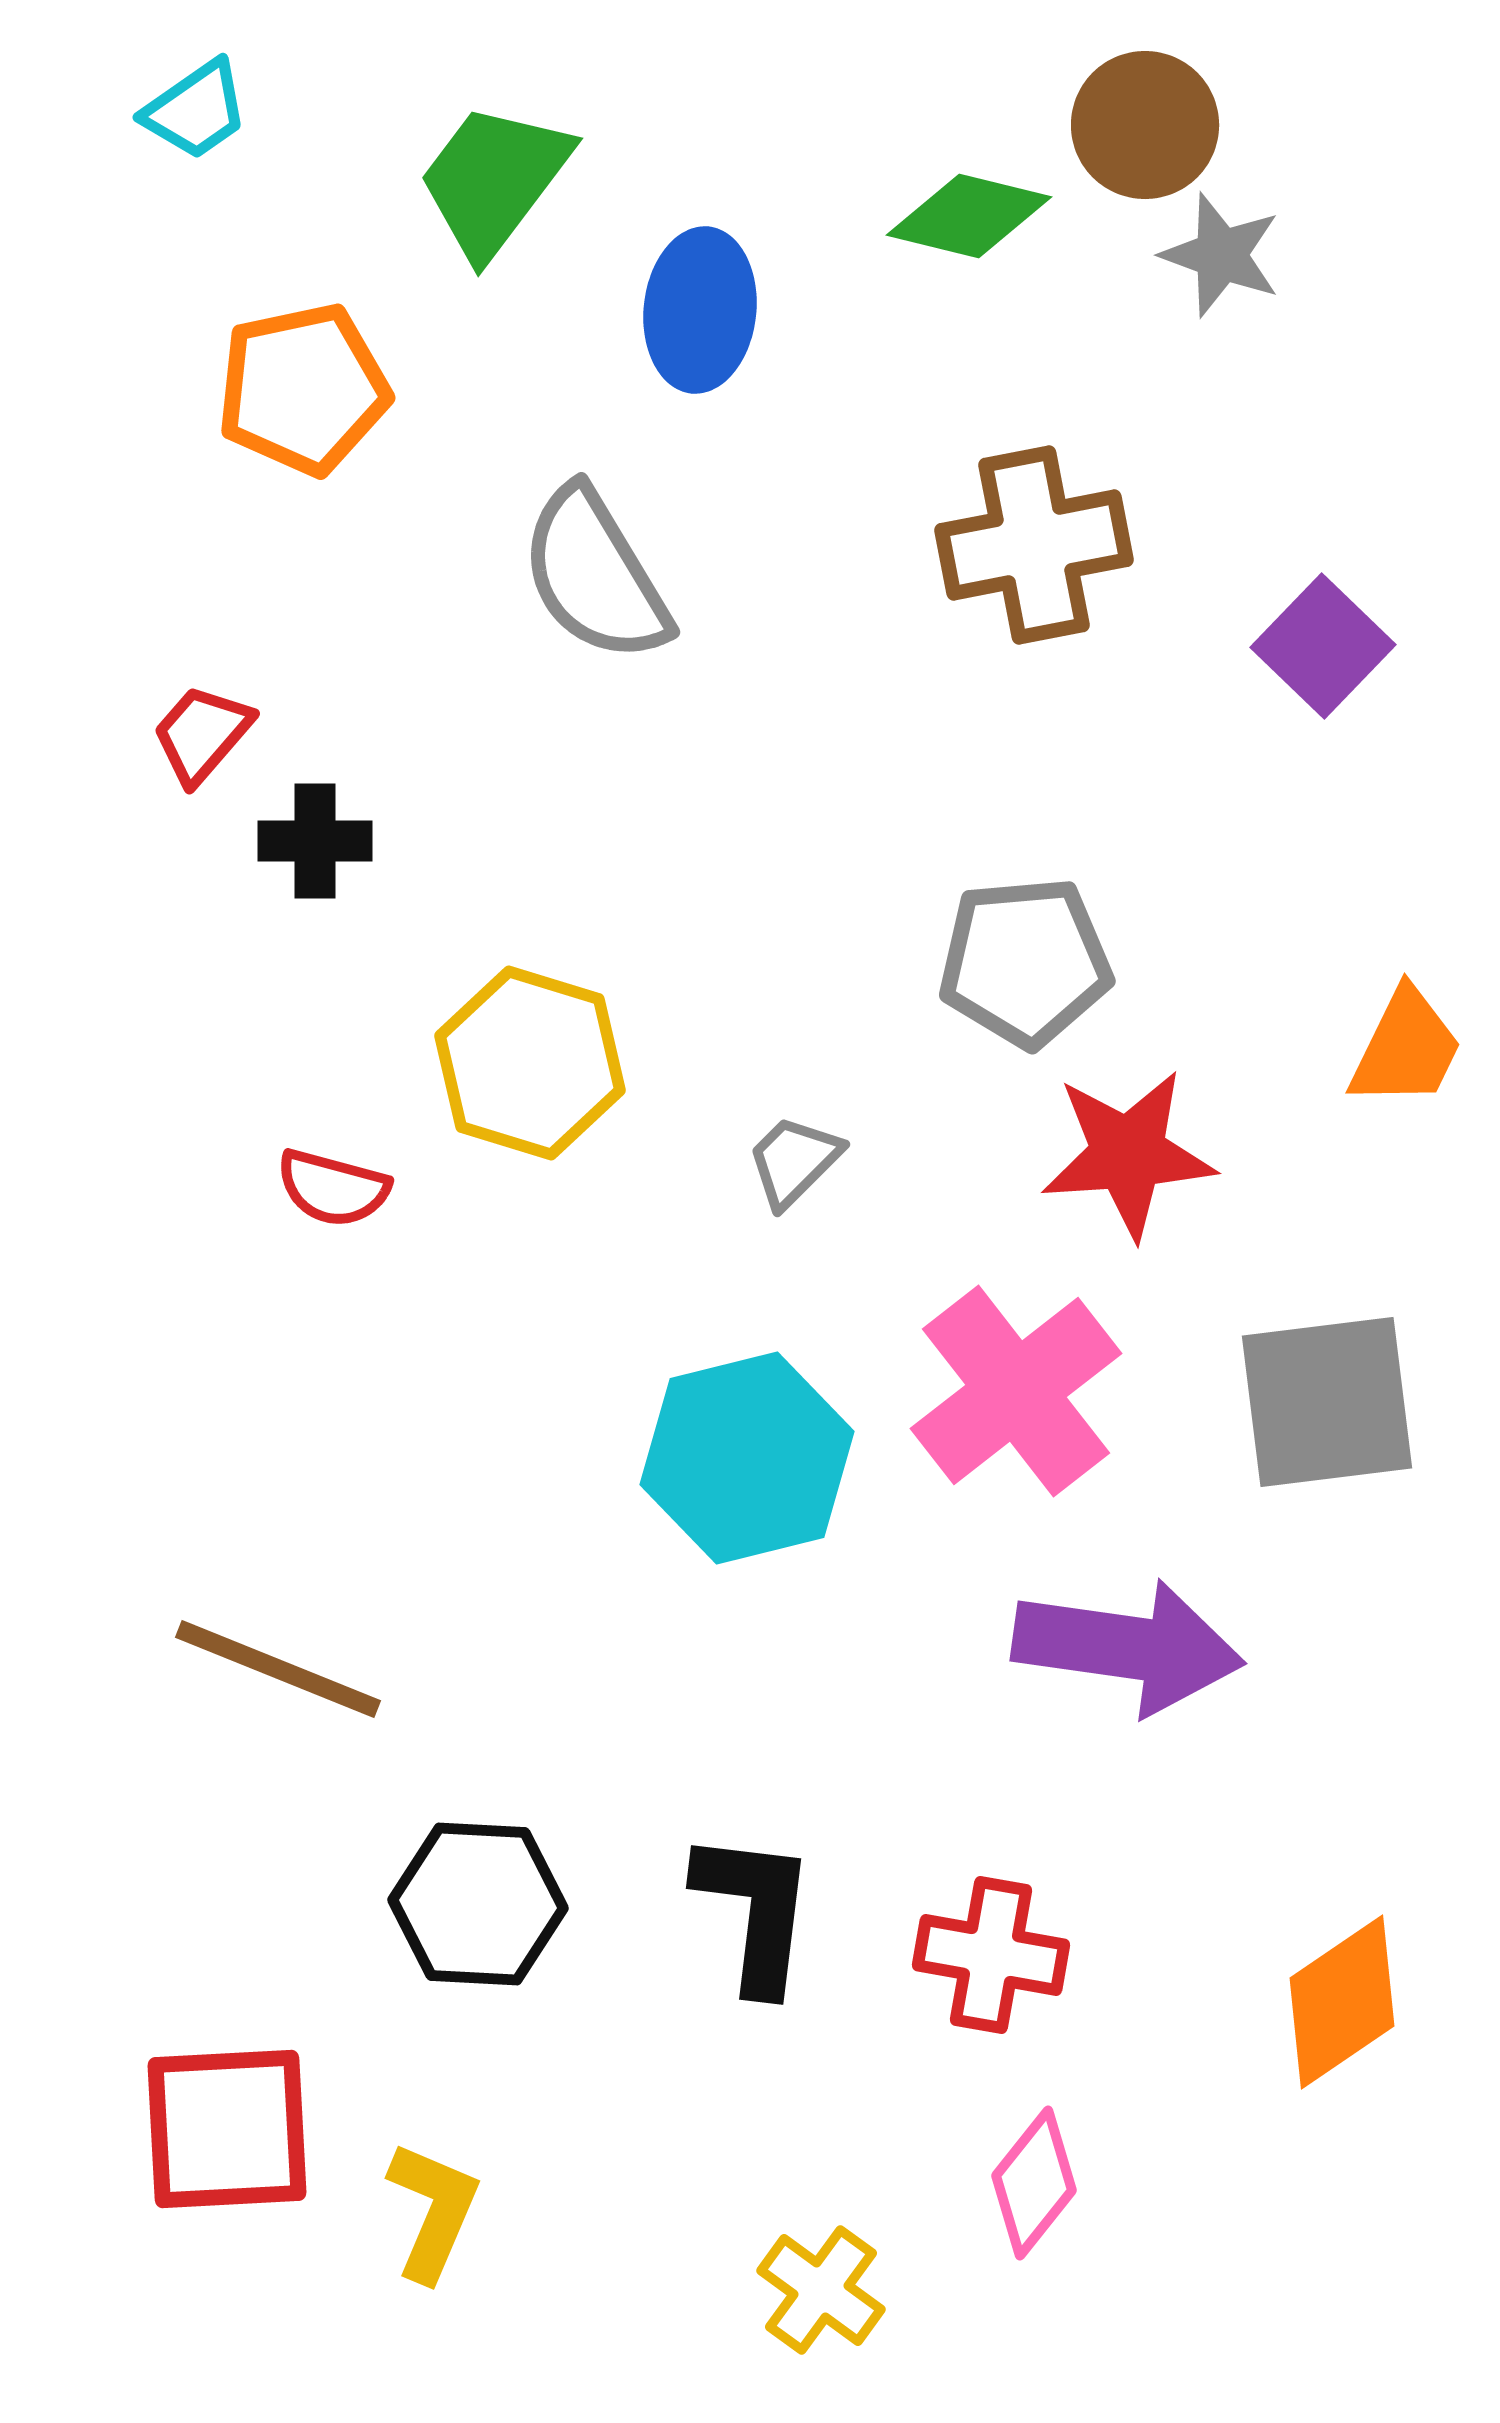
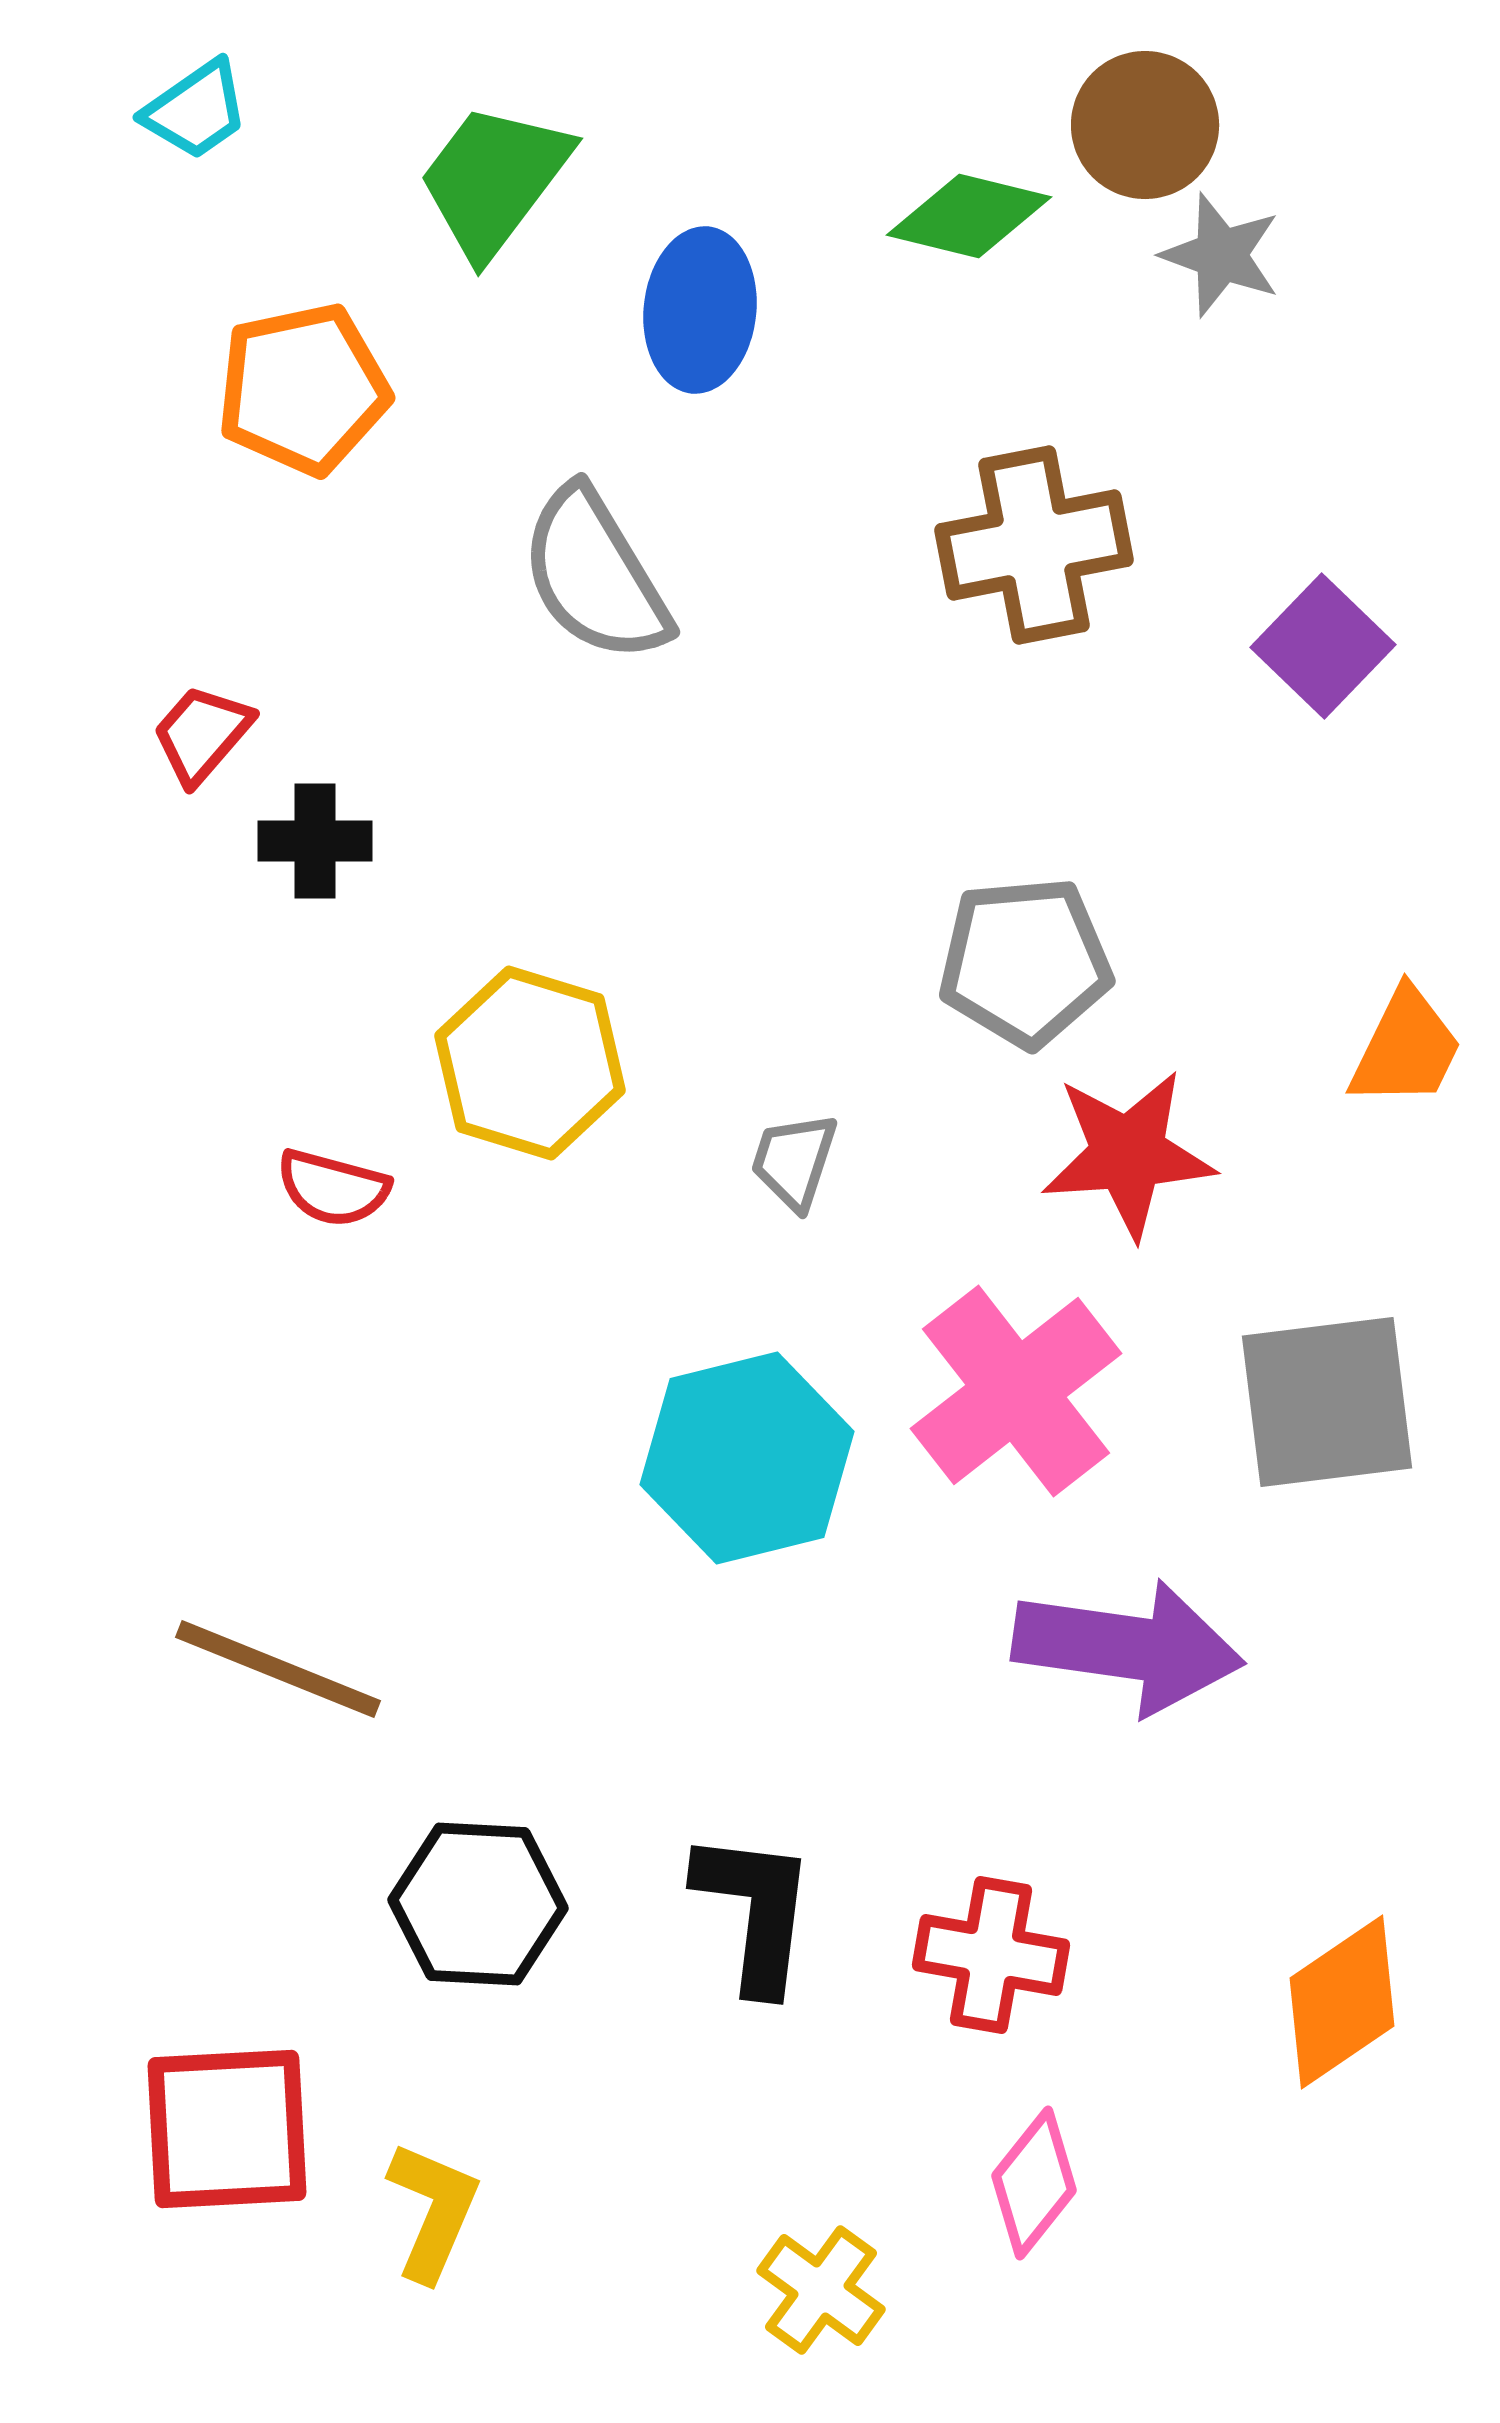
gray trapezoid: rotated 27 degrees counterclockwise
